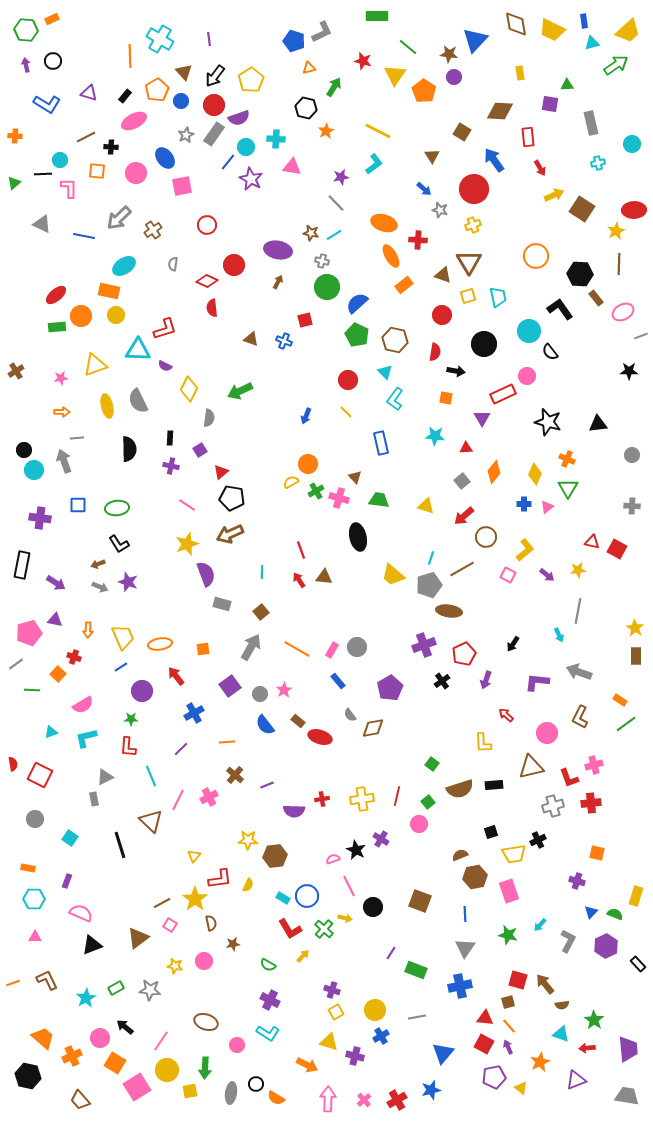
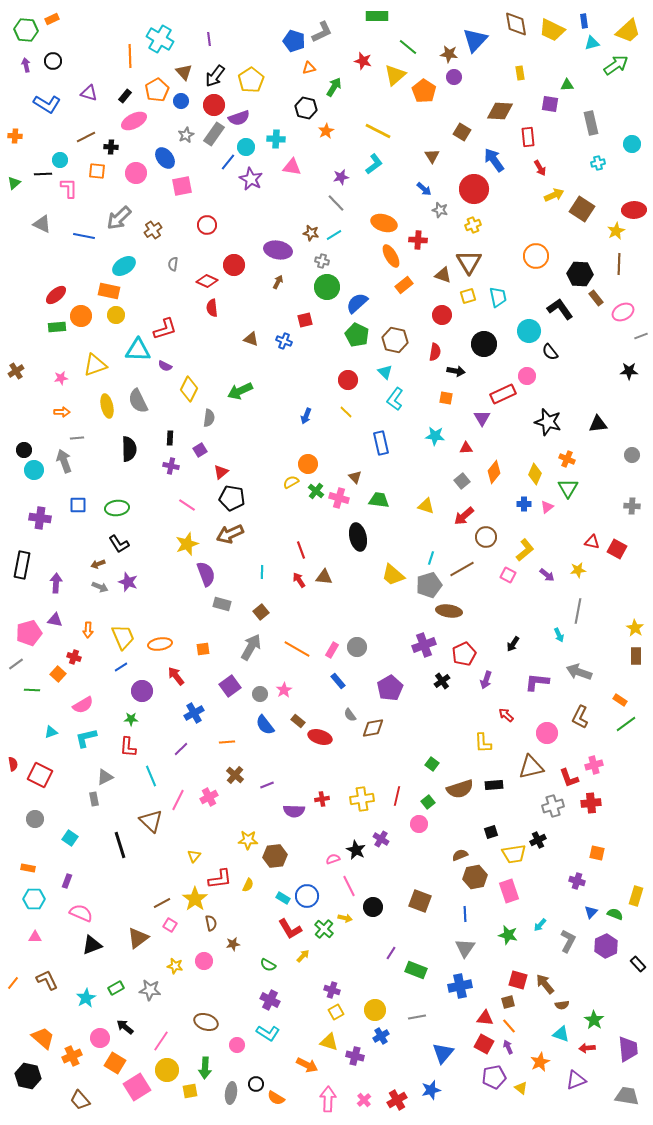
yellow triangle at (395, 75): rotated 15 degrees clockwise
green cross at (316, 491): rotated 21 degrees counterclockwise
purple arrow at (56, 583): rotated 120 degrees counterclockwise
orange line at (13, 983): rotated 32 degrees counterclockwise
